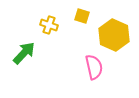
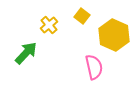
yellow square: rotated 21 degrees clockwise
yellow cross: rotated 30 degrees clockwise
green arrow: moved 2 px right
